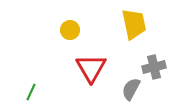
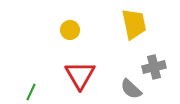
red triangle: moved 11 px left, 7 px down
gray semicircle: rotated 75 degrees counterclockwise
